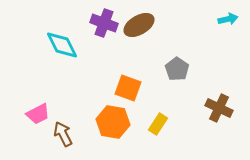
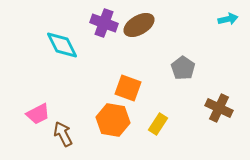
gray pentagon: moved 6 px right, 1 px up
orange hexagon: moved 2 px up
